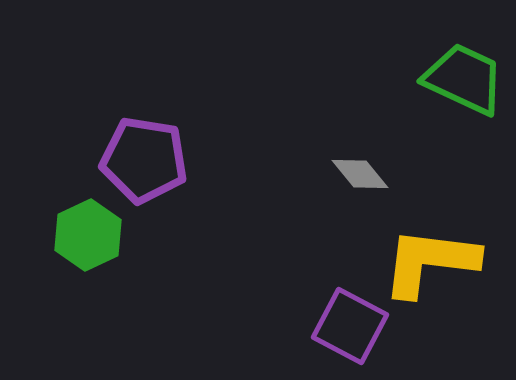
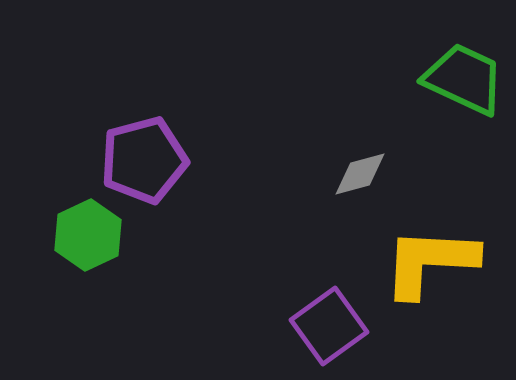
purple pentagon: rotated 24 degrees counterclockwise
gray diamond: rotated 66 degrees counterclockwise
yellow L-shape: rotated 4 degrees counterclockwise
purple square: moved 21 px left; rotated 26 degrees clockwise
